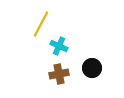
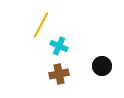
yellow line: moved 1 px down
black circle: moved 10 px right, 2 px up
